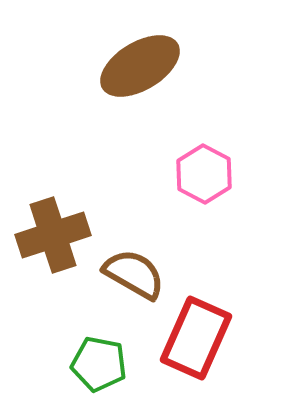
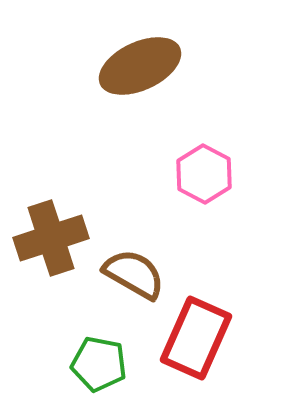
brown ellipse: rotated 6 degrees clockwise
brown cross: moved 2 px left, 3 px down
